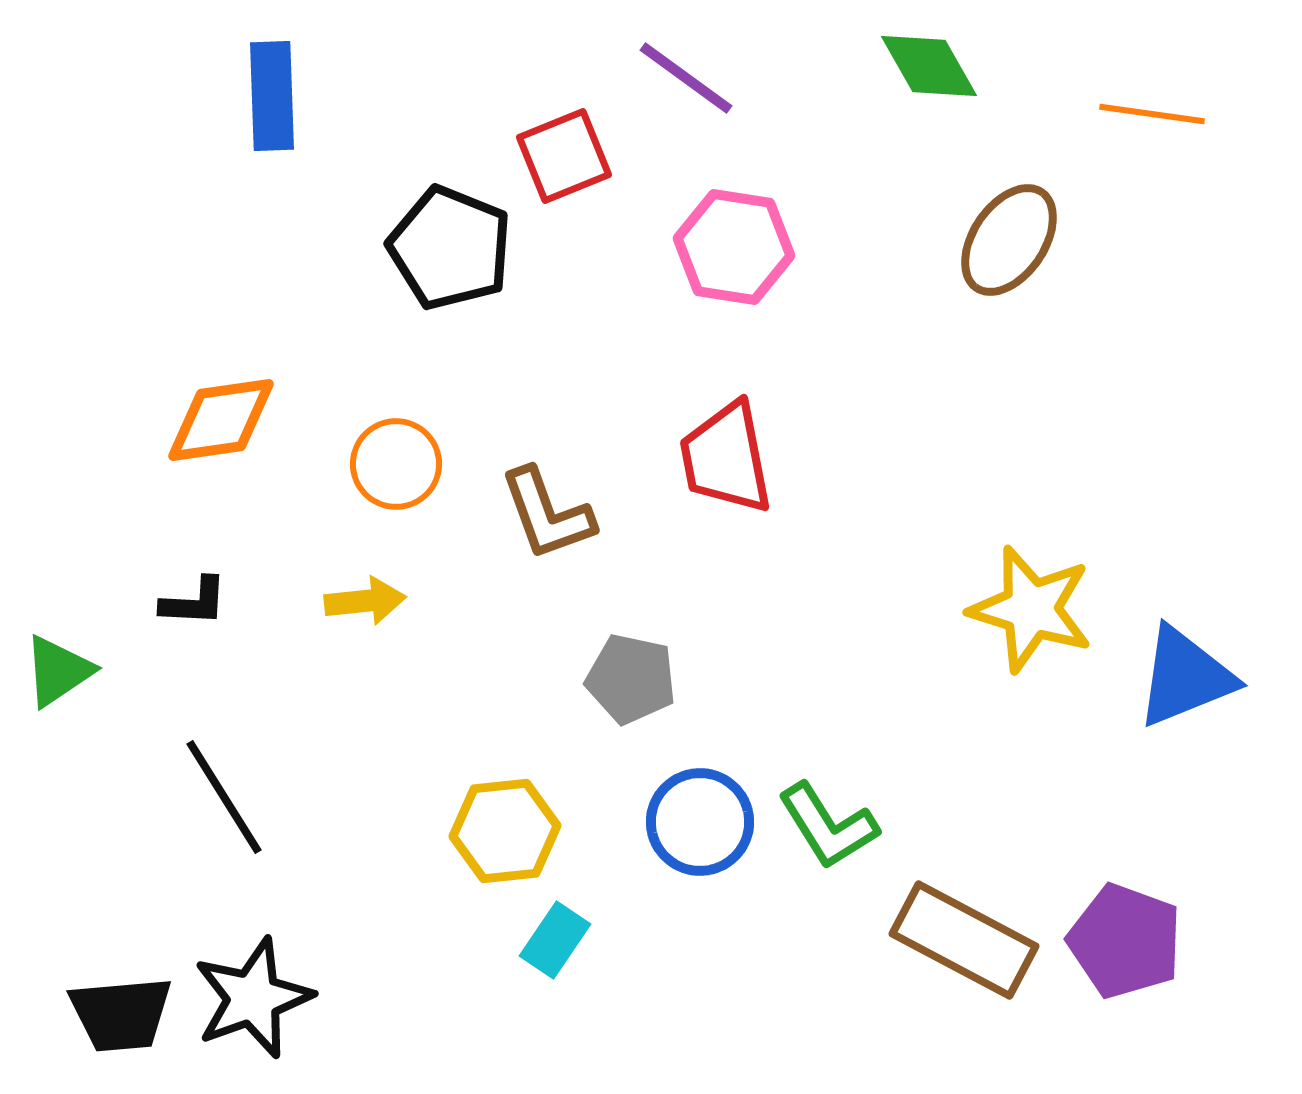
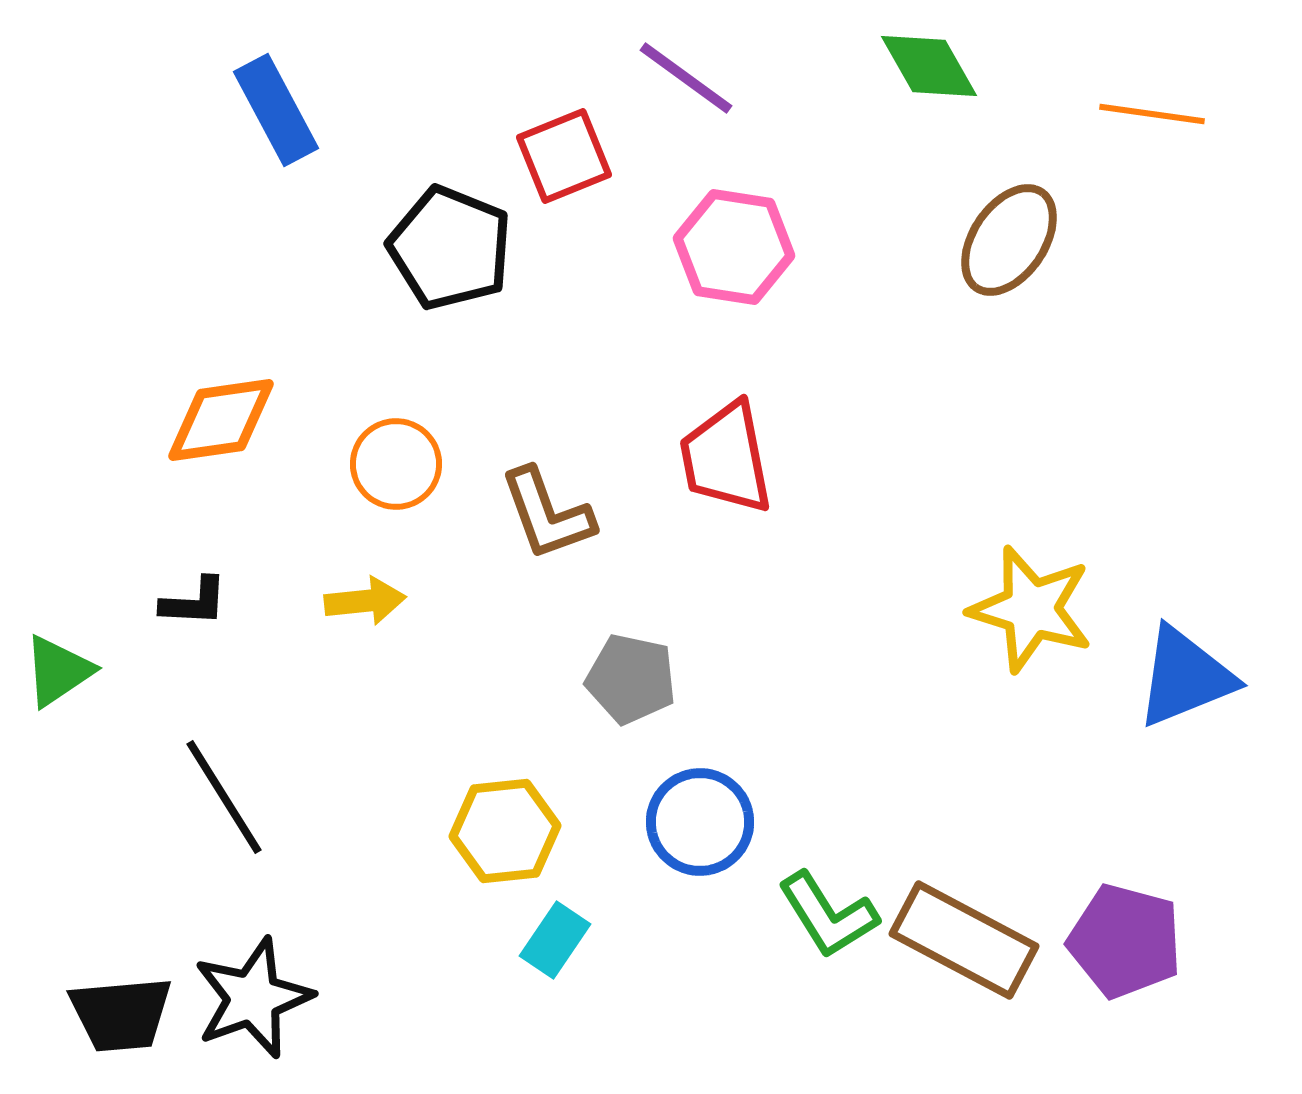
blue rectangle: moved 4 px right, 14 px down; rotated 26 degrees counterclockwise
green L-shape: moved 89 px down
purple pentagon: rotated 5 degrees counterclockwise
